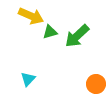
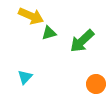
green triangle: moved 1 px left, 1 px down
green arrow: moved 5 px right, 5 px down
cyan triangle: moved 3 px left, 2 px up
